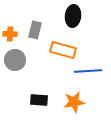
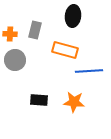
orange rectangle: moved 2 px right
blue line: moved 1 px right
orange star: rotated 15 degrees clockwise
